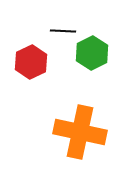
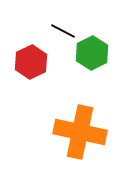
black line: rotated 25 degrees clockwise
